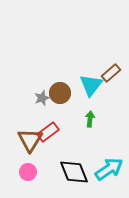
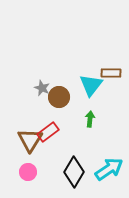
brown rectangle: rotated 42 degrees clockwise
brown circle: moved 1 px left, 4 px down
gray star: moved 10 px up; rotated 28 degrees counterclockwise
black diamond: rotated 52 degrees clockwise
